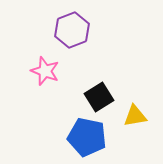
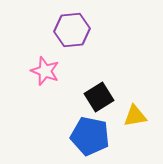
purple hexagon: rotated 16 degrees clockwise
blue pentagon: moved 3 px right, 1 px up
